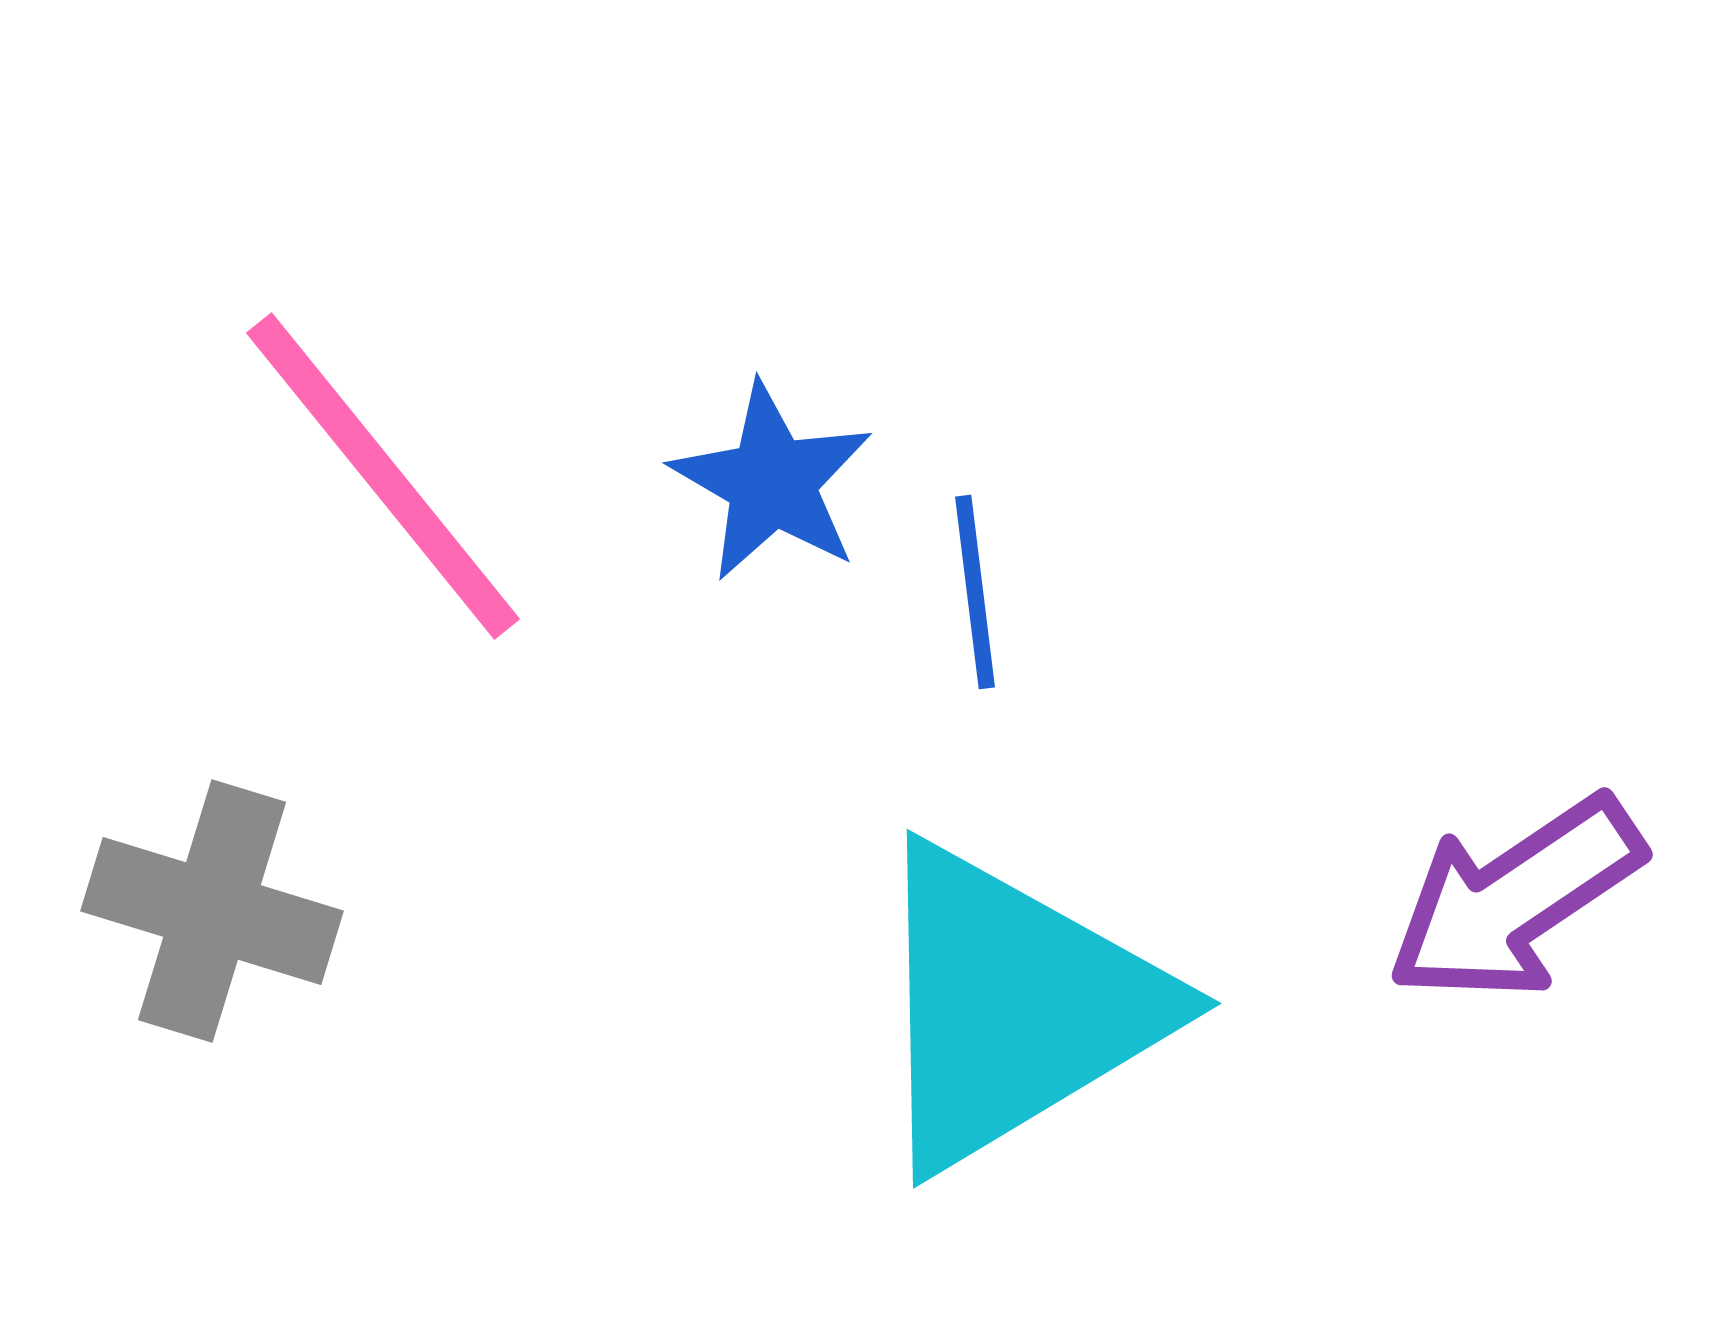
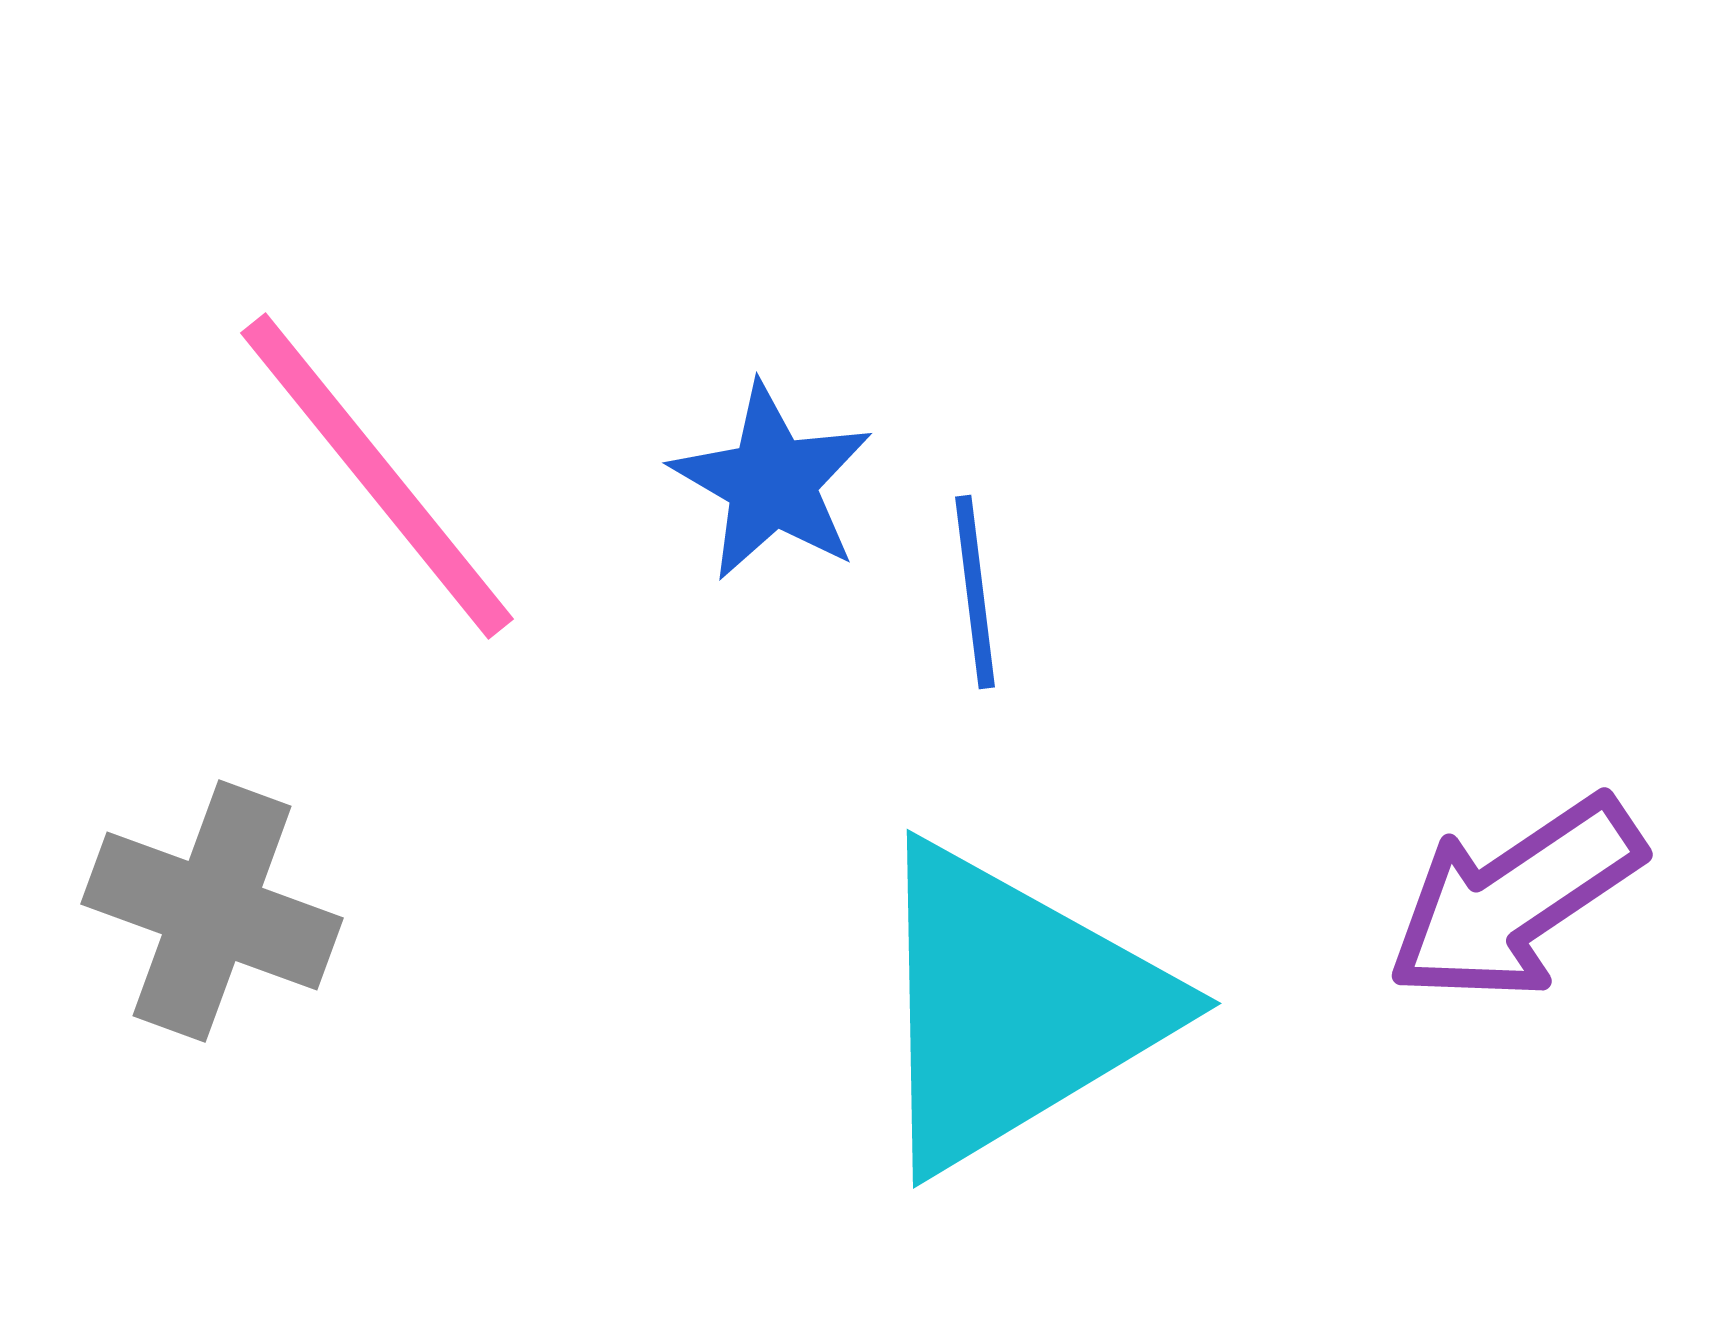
pink line: moved 6 px left
gray cross: rotated 3 degrees clockwise
